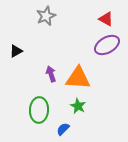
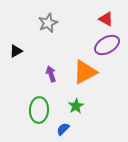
gray star: moved 2 px right, 7 px down
orange triangle: moved 7 px right, 6 px up; rotated 32 degrees counterclockwise
green star: moved 2 px left; rotated 14 degrees clockwise
